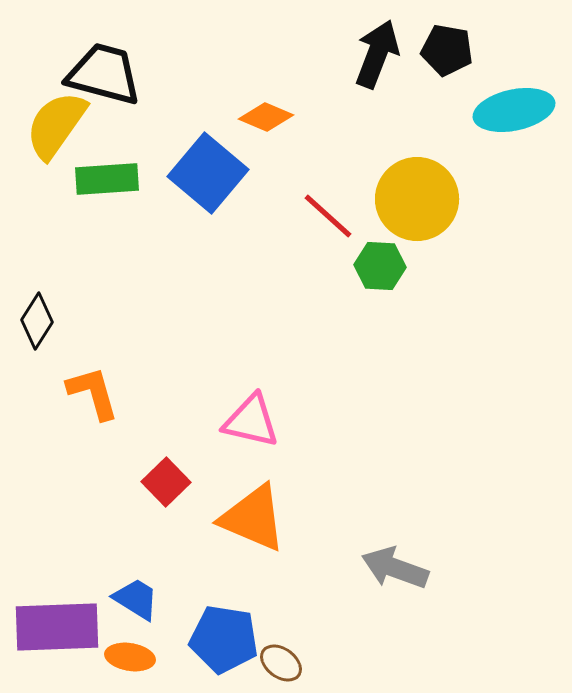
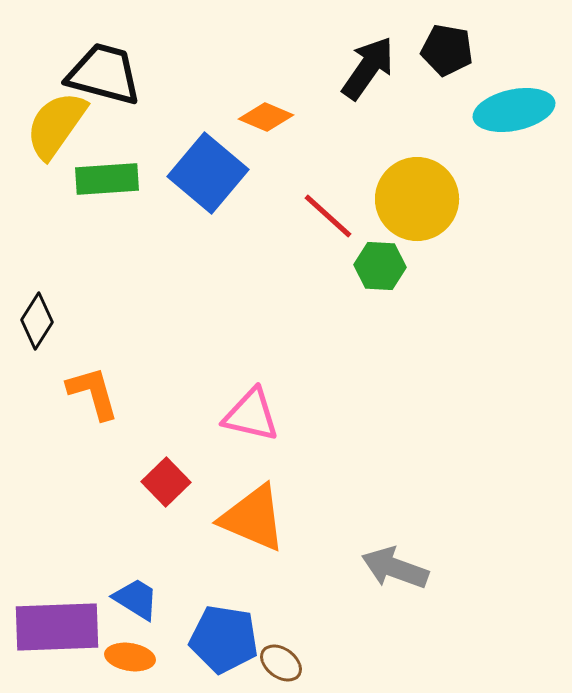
black arrow: moved 9 px left, 14 px down; rotated 14 degrees clockwise
pink triangle: moved 6 px up
